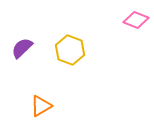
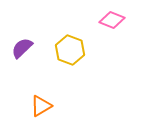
pink diamond: moved 24 px left
